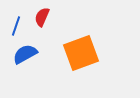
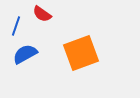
red semicircle: moved 3 px up; rotated 78 degrees counterclockwise
